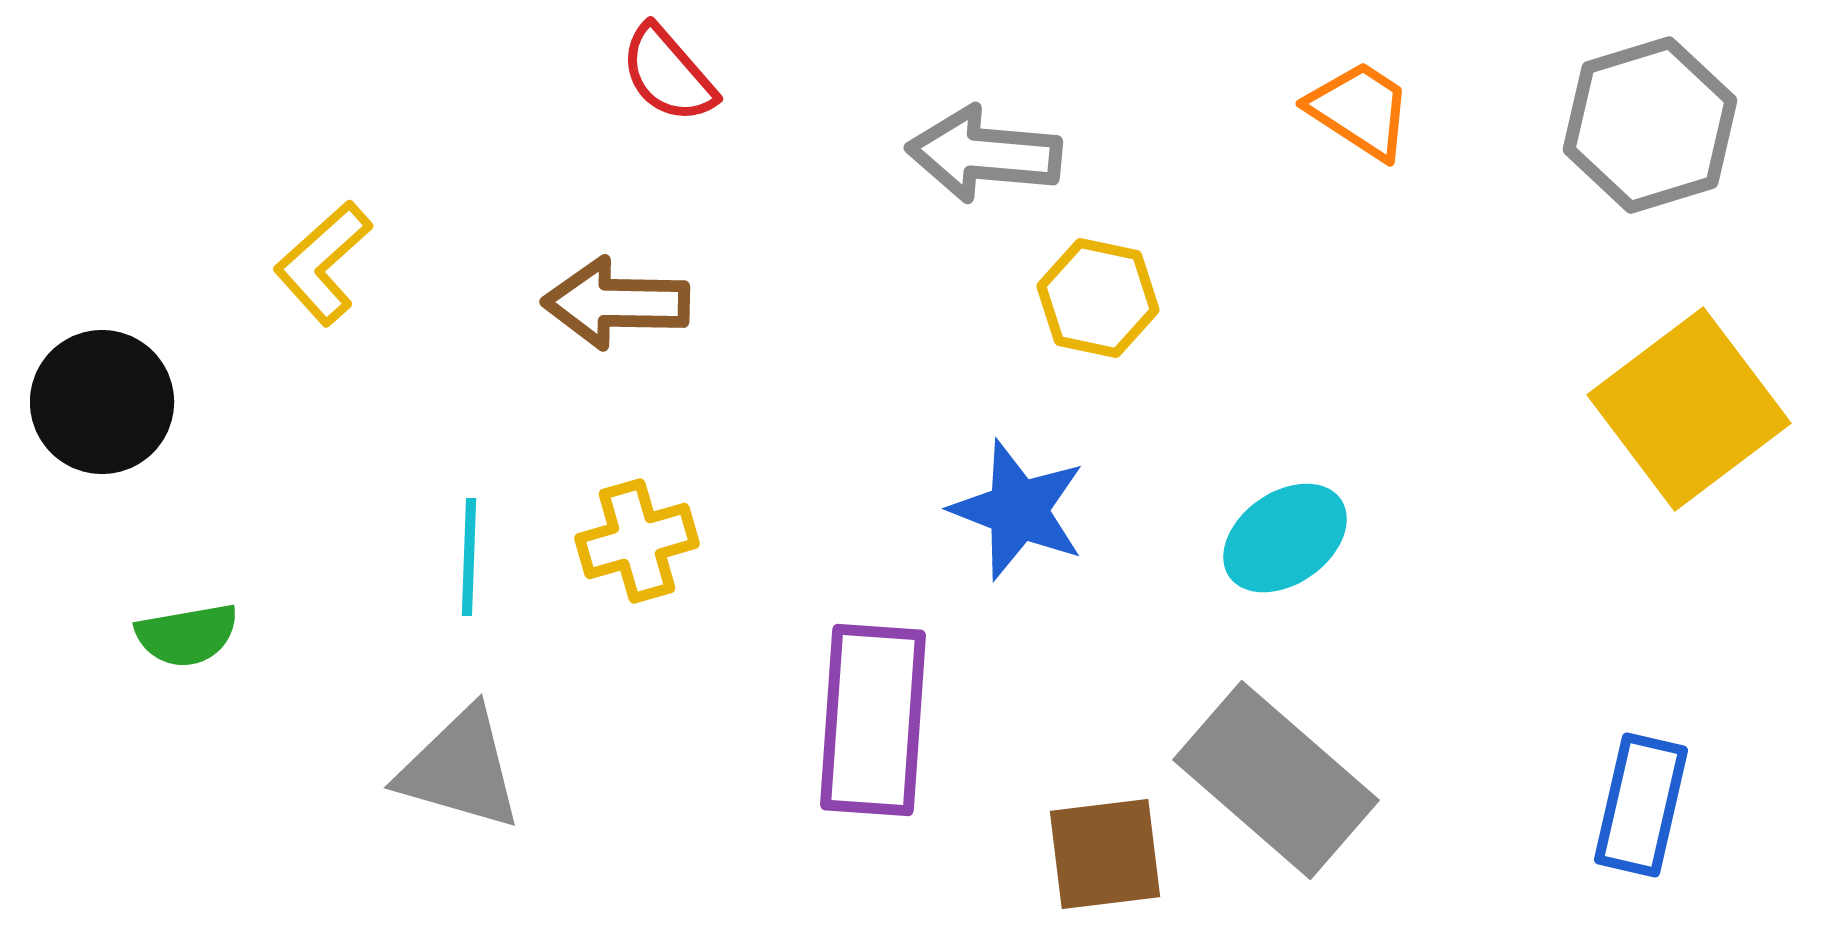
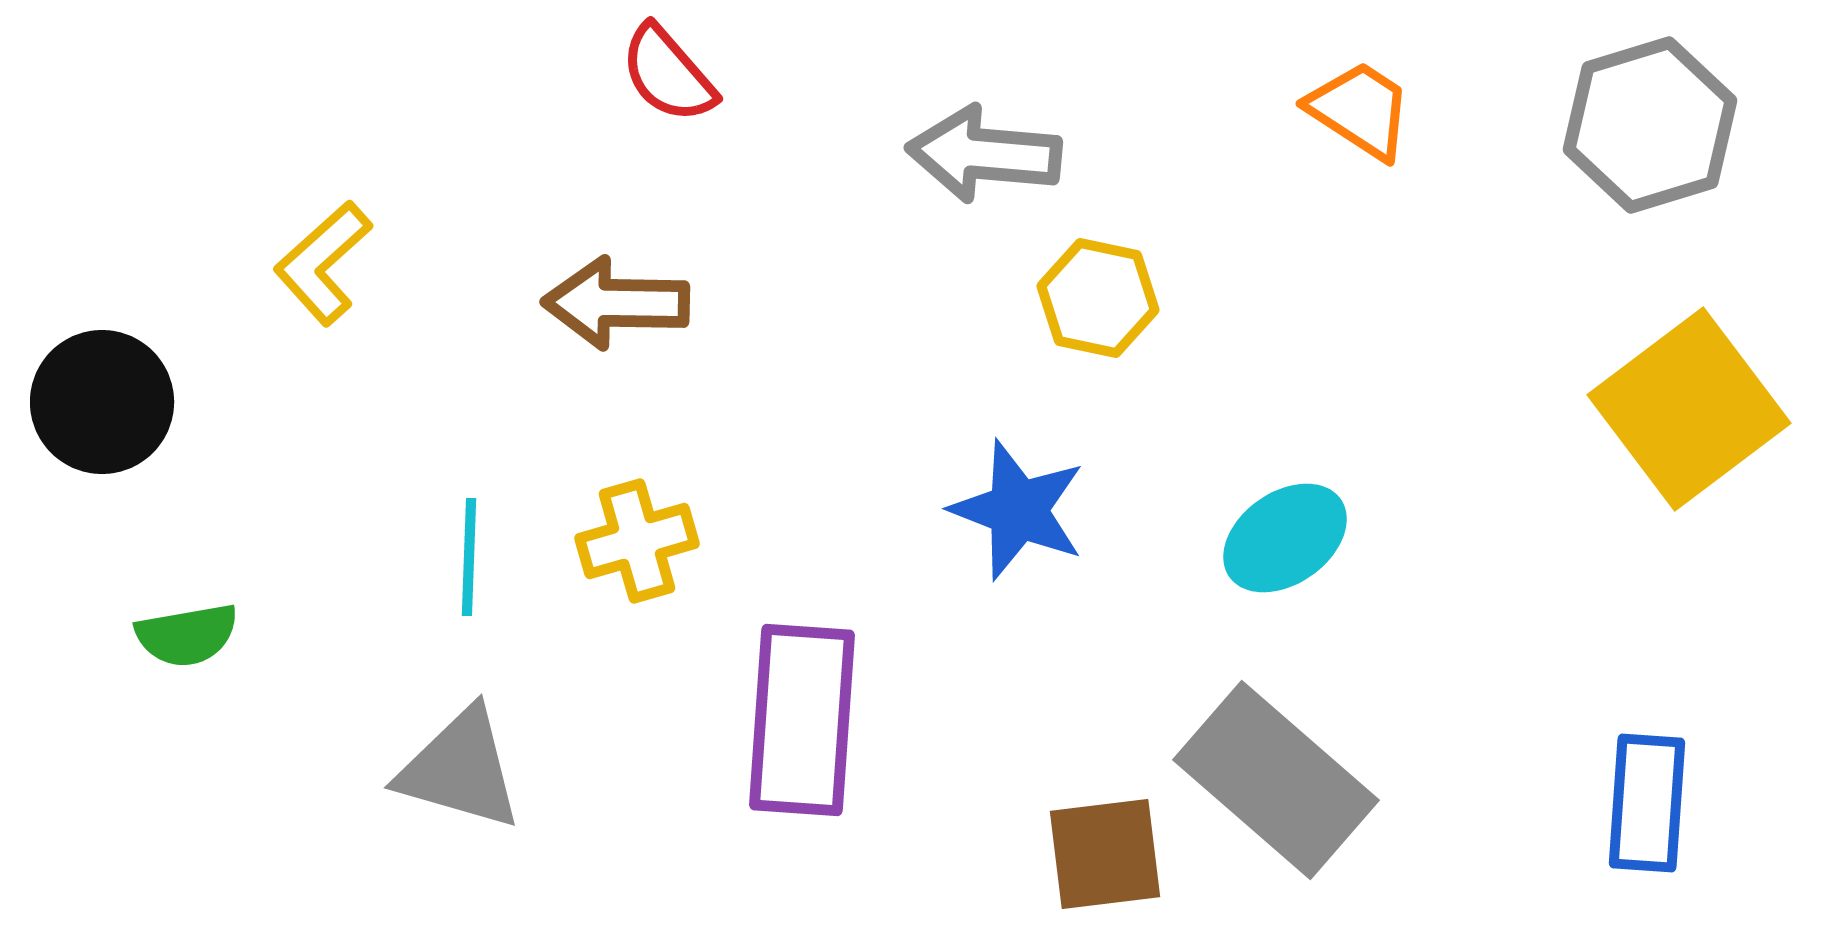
purple rectangle: moved 71 px left
blue rectangle: moved 6 px right, 2 px up; rotated 9 degrees counterclockwise
